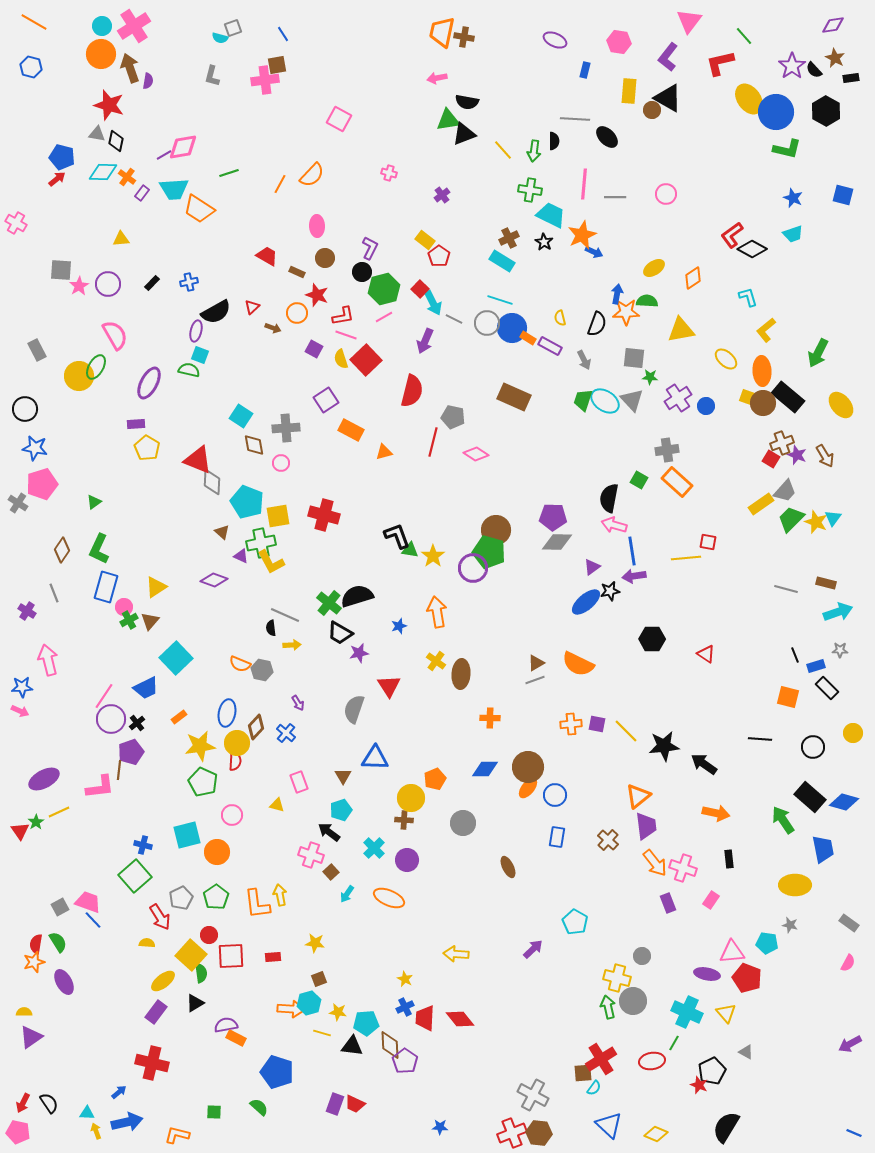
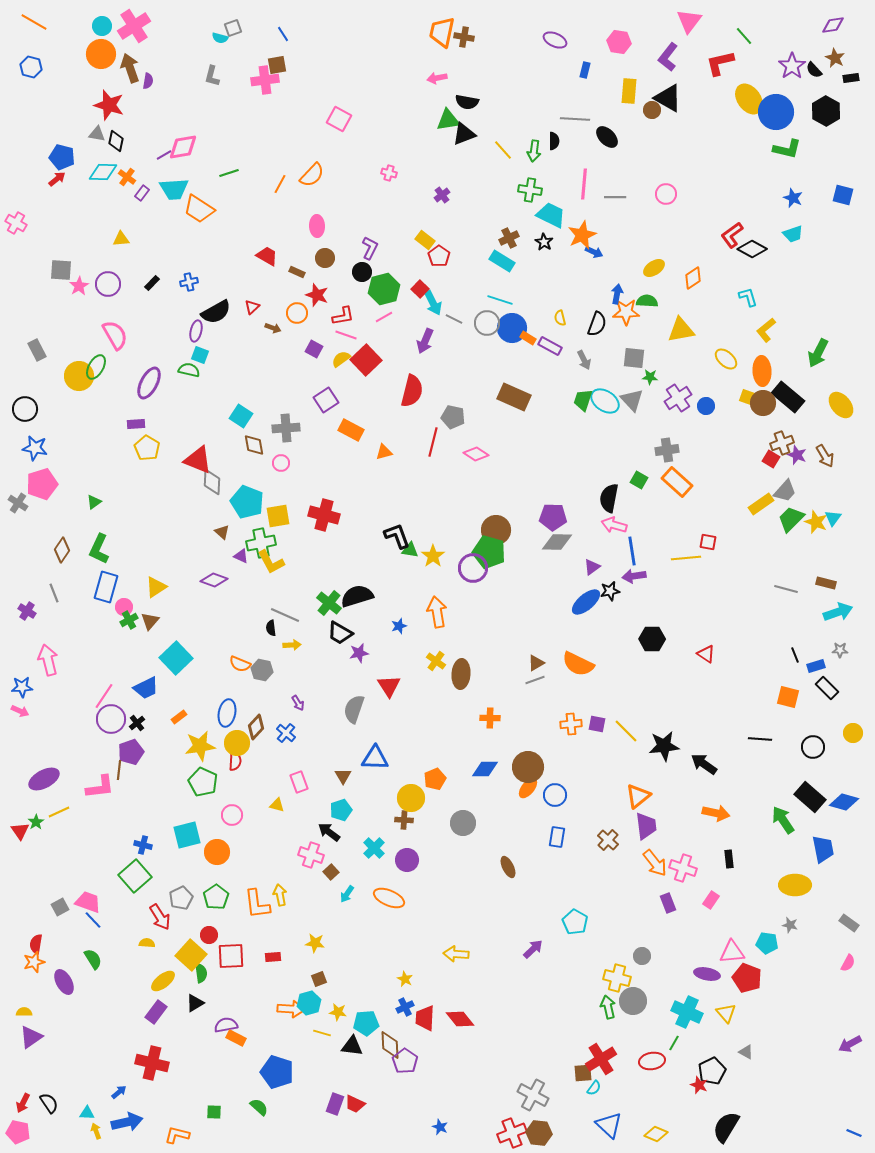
yellow semicircle at (341, 359): rotated 72 degrees clockwise
green semicircle at (58, 942): moved 35 px right, 17 px down
blue star at (440, 1127): rotated 21 degrees clockwise
